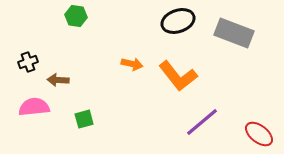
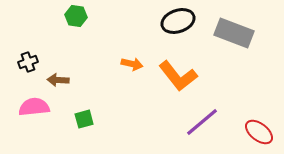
red ellipse: moved 2 px up
